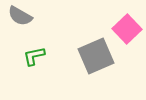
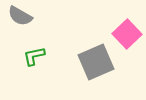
pink square: moved 5 px down
gray square: moved 6 px down
